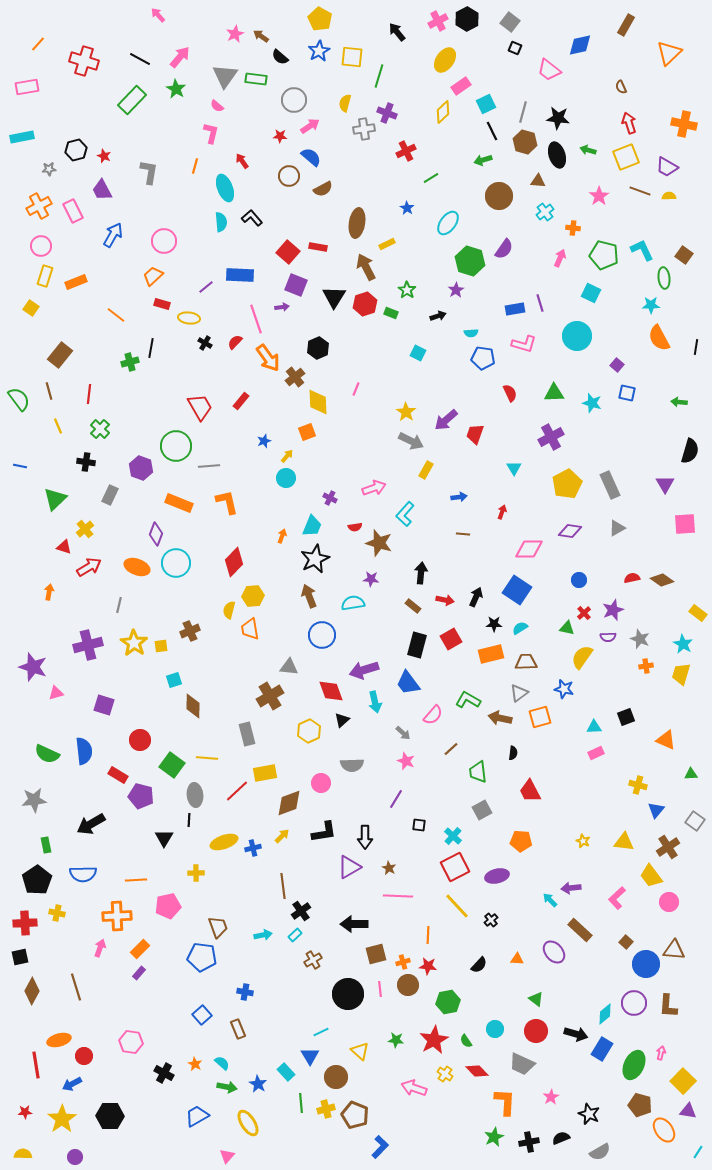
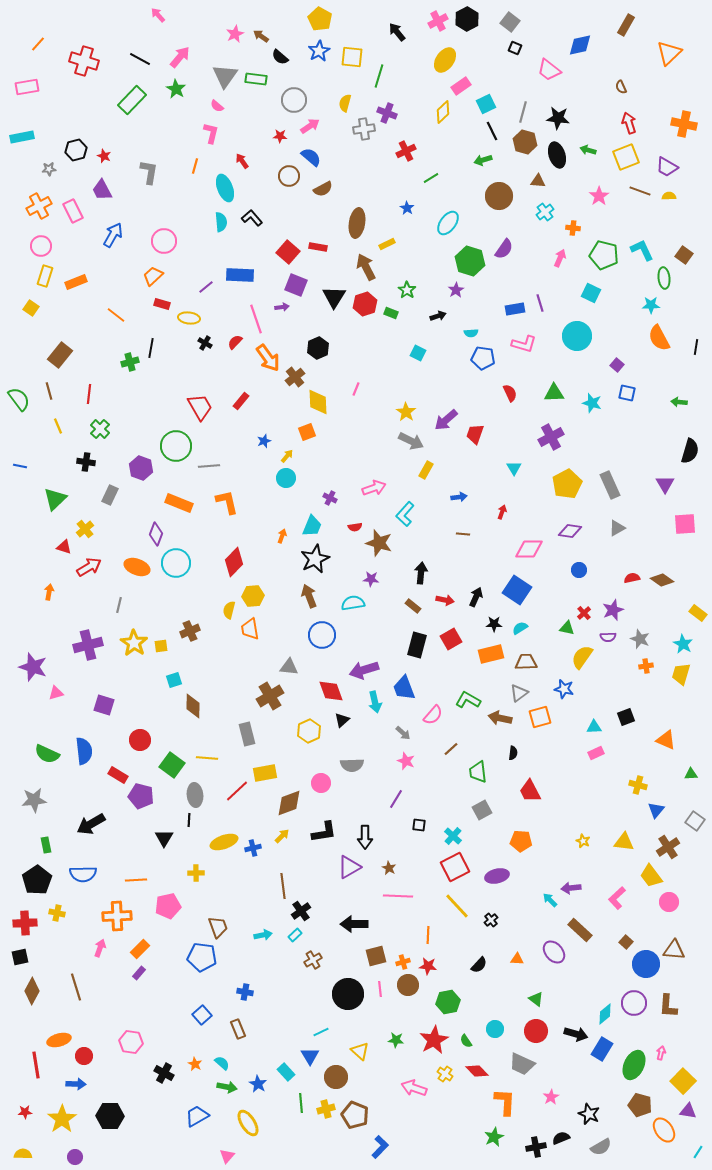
blue circle at (579, 580): moved 10 px up
blue trapezoid at (408, 683): moved 4 px left, 5 px down; rotated 16 degrees clockwise
brown square at (376, 954): moved 2 px down
blue arrow at (72, 1084): moved 4 px right; rotated 150 degrees counterclockwise
black cross at (529, 1142): moved 7 px right, 5 px down
gray semicircle at (600, 1152): moved 1 px right, 5 px up
